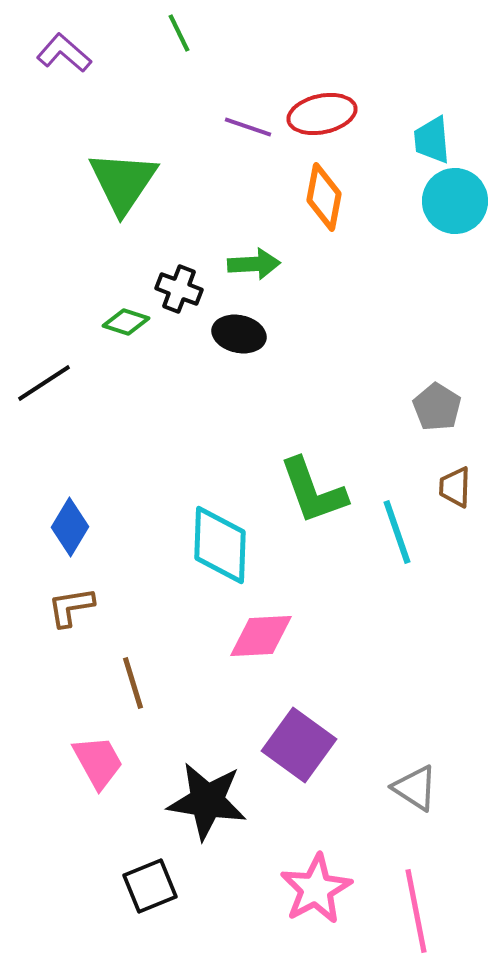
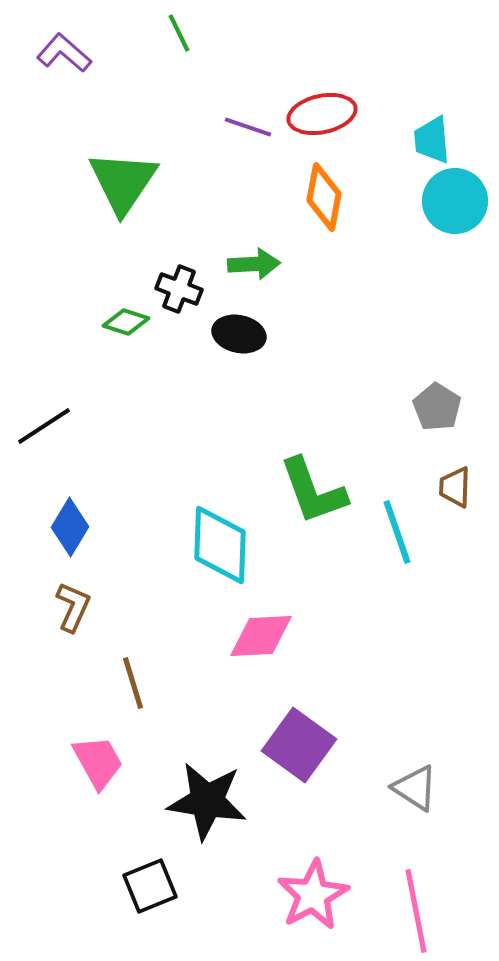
black line: moved 43 px down
brown L-shape: moved 2 px right; rotated 123 degrees clockwise
pink star: moved 3 px left, 6 px down
